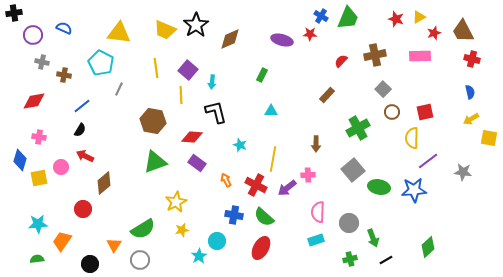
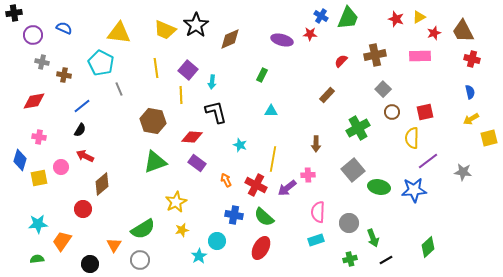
gray line at (119, 89): rotated 48 degrees counterclockwise
yellow square at (489, 138): rotated 24 degrees counterclockwise
brown diamond at (104, 183): moved 2 px left, 1 px down
